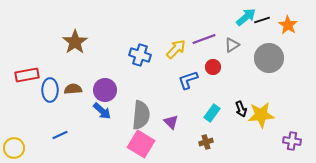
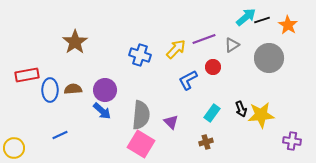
blue L-shape: rotated 10 degrees counterclockwise
